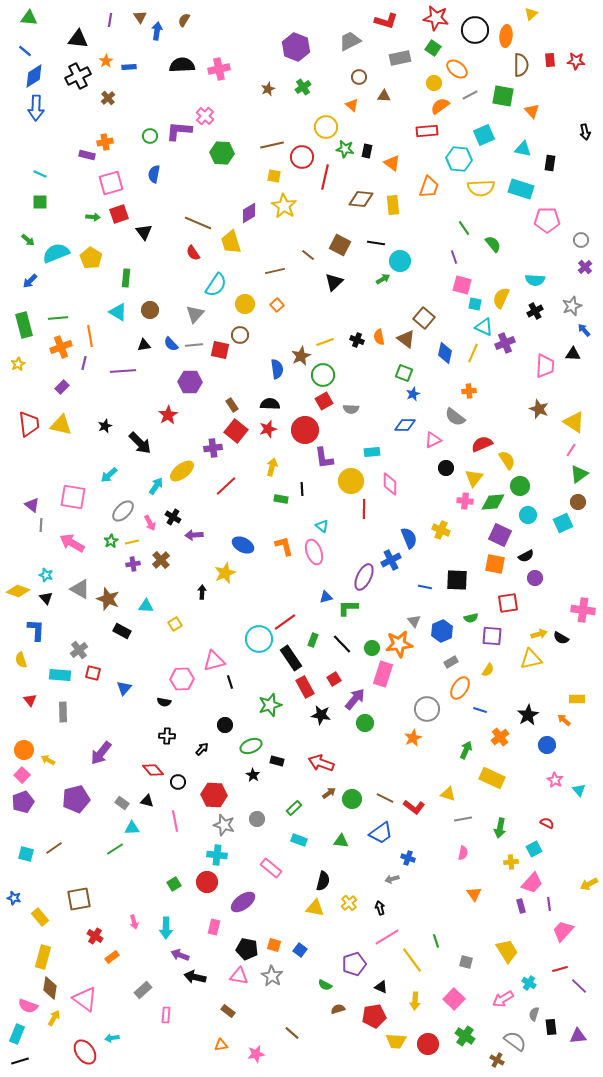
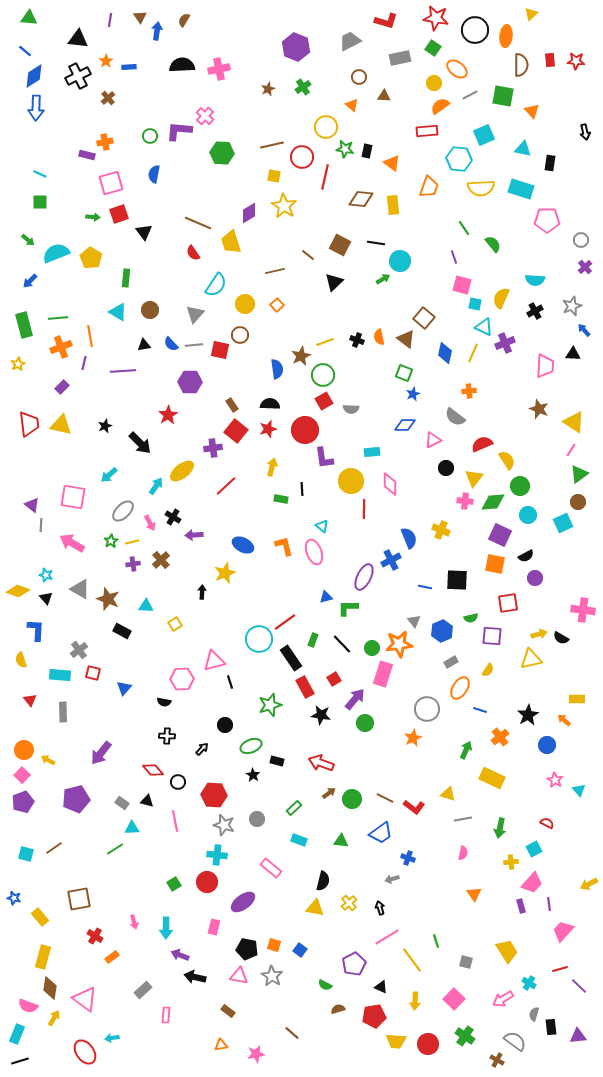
purple pentagon at (354, 964): rotated 10 degrees counterclockwise
